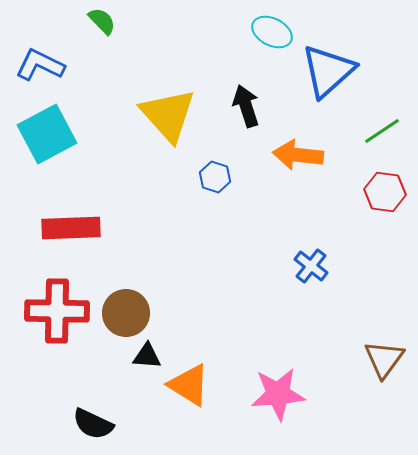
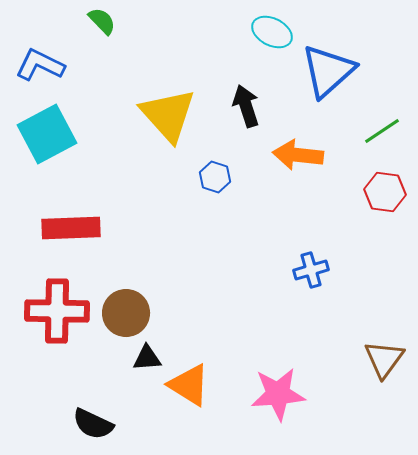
blue cross: moved 4 px down; rotated 36 degrees clockwise
black triangle: moved 2 px down; rotated 8 degrees counterclockwise
